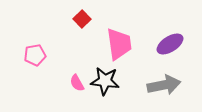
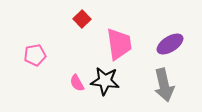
gray arrow: rotated 88 degrees clockwise
